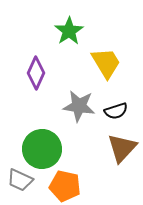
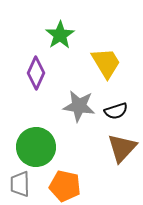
green star: moved 9 px left, 4 px down
green circle: moved 6 px left, 2 px up
gray trapezoid: moved 4 px down; rotated 64 degrees clockwise
